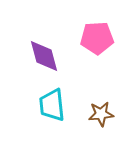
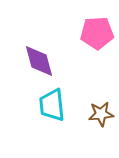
pink pentagon: moved 5 px up
purple diamond: moved 5 px left, 5 px down
